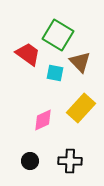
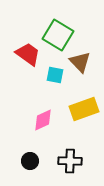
cyan square: moved 2 px down
yellow rectangle: moved 3 px right, 1 px down; rotated 28 degrees clockwise
